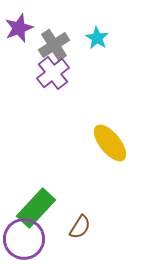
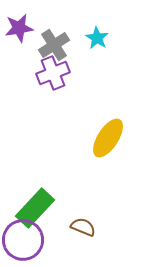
purple star: rotated 12 degrees clockwise
purple cross: rotated 16 degrees clockwise
yellow ellipse: moved 2 px left, 5 px up; rotated 72 degrees clockwise
green rectangle: moved 1 px left
brown semicircle: moved 3 px right; rotated 100 degrees counterclockwise
purple circle: moved 1 px left, 1 px down
